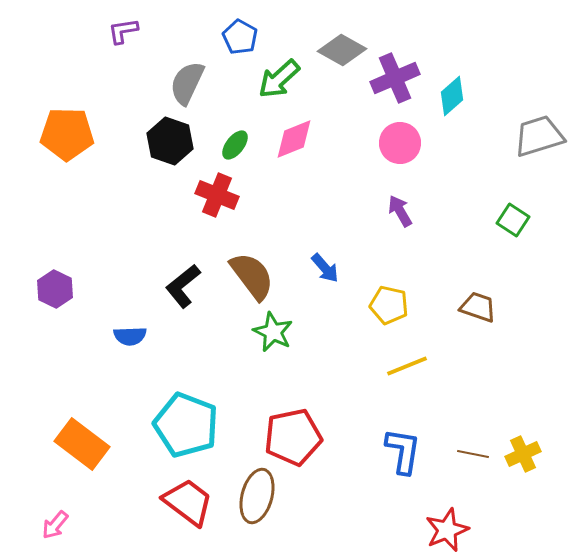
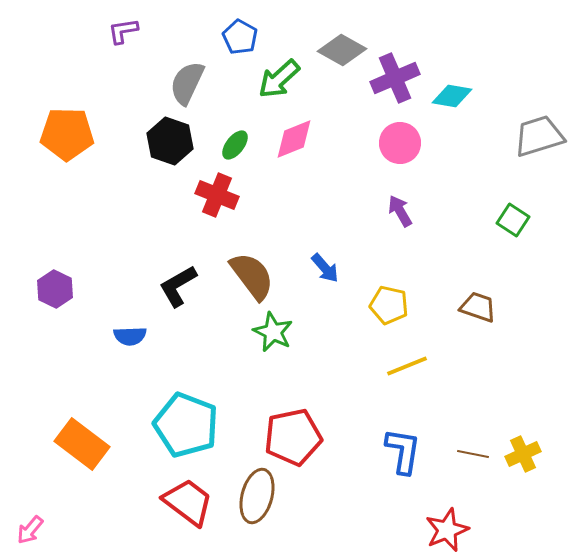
cyan diamond: rotated 51 degrees clockwise
black L-shape: moved 5 px left; rotated 9 degrees clockwise
pink arrow: moved 25 px left, 5 px down
